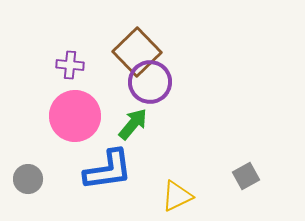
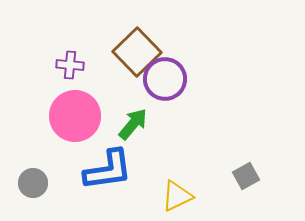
purple circle: moved 15 px right, 3 px up
gray circle: moved 5 px right, 4 px down
